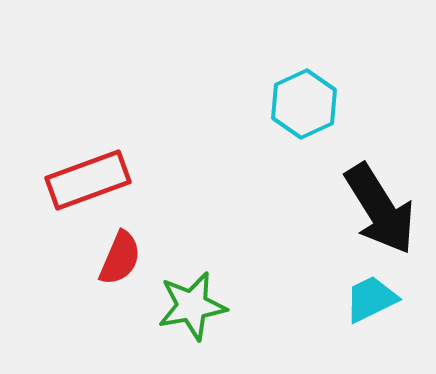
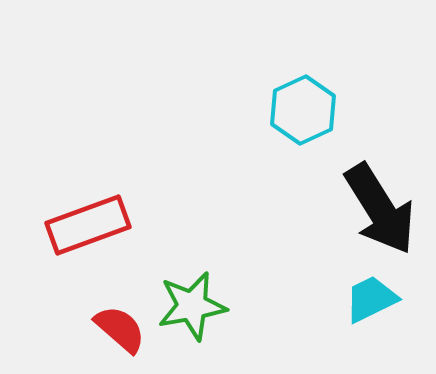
cyan hexagon: moved 1 px left, 6 px down
red rectangle: moved 45 px down
red semicircle: moved 71 px down; rotated 72 degrees counterclockwise
